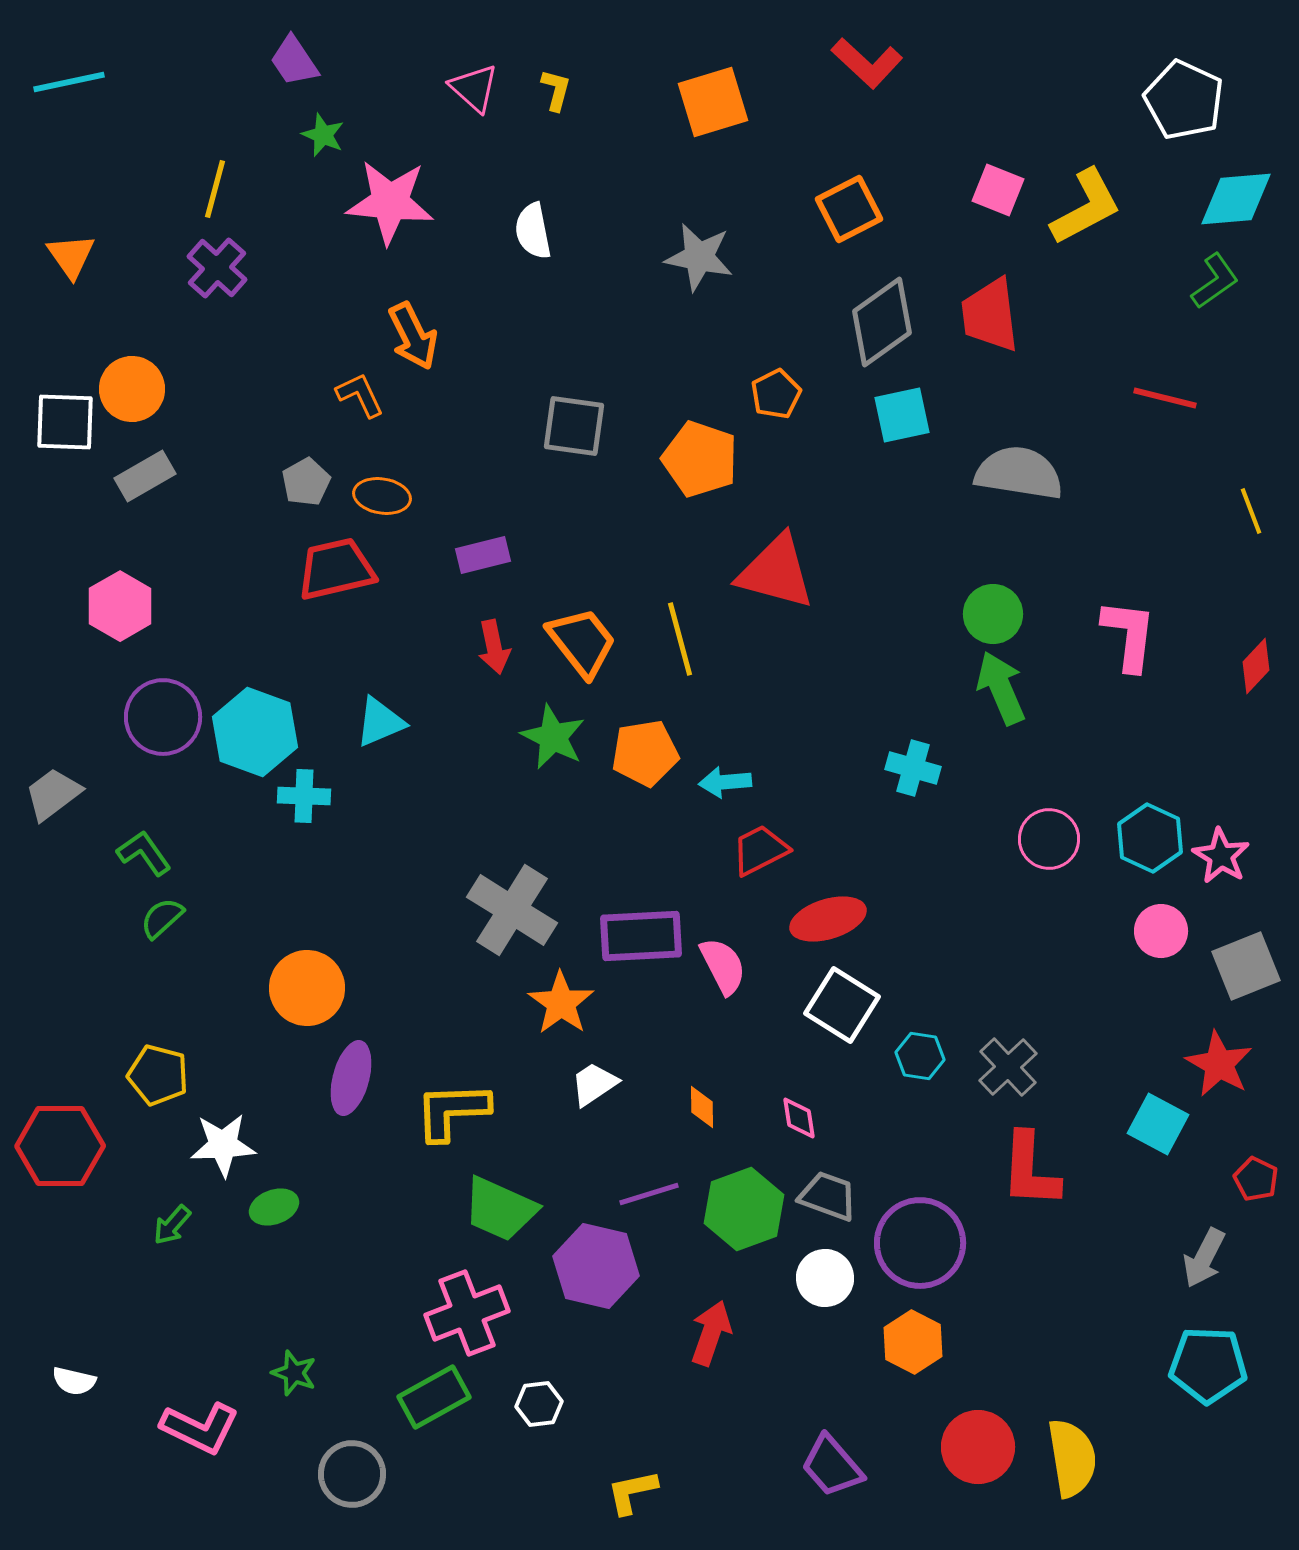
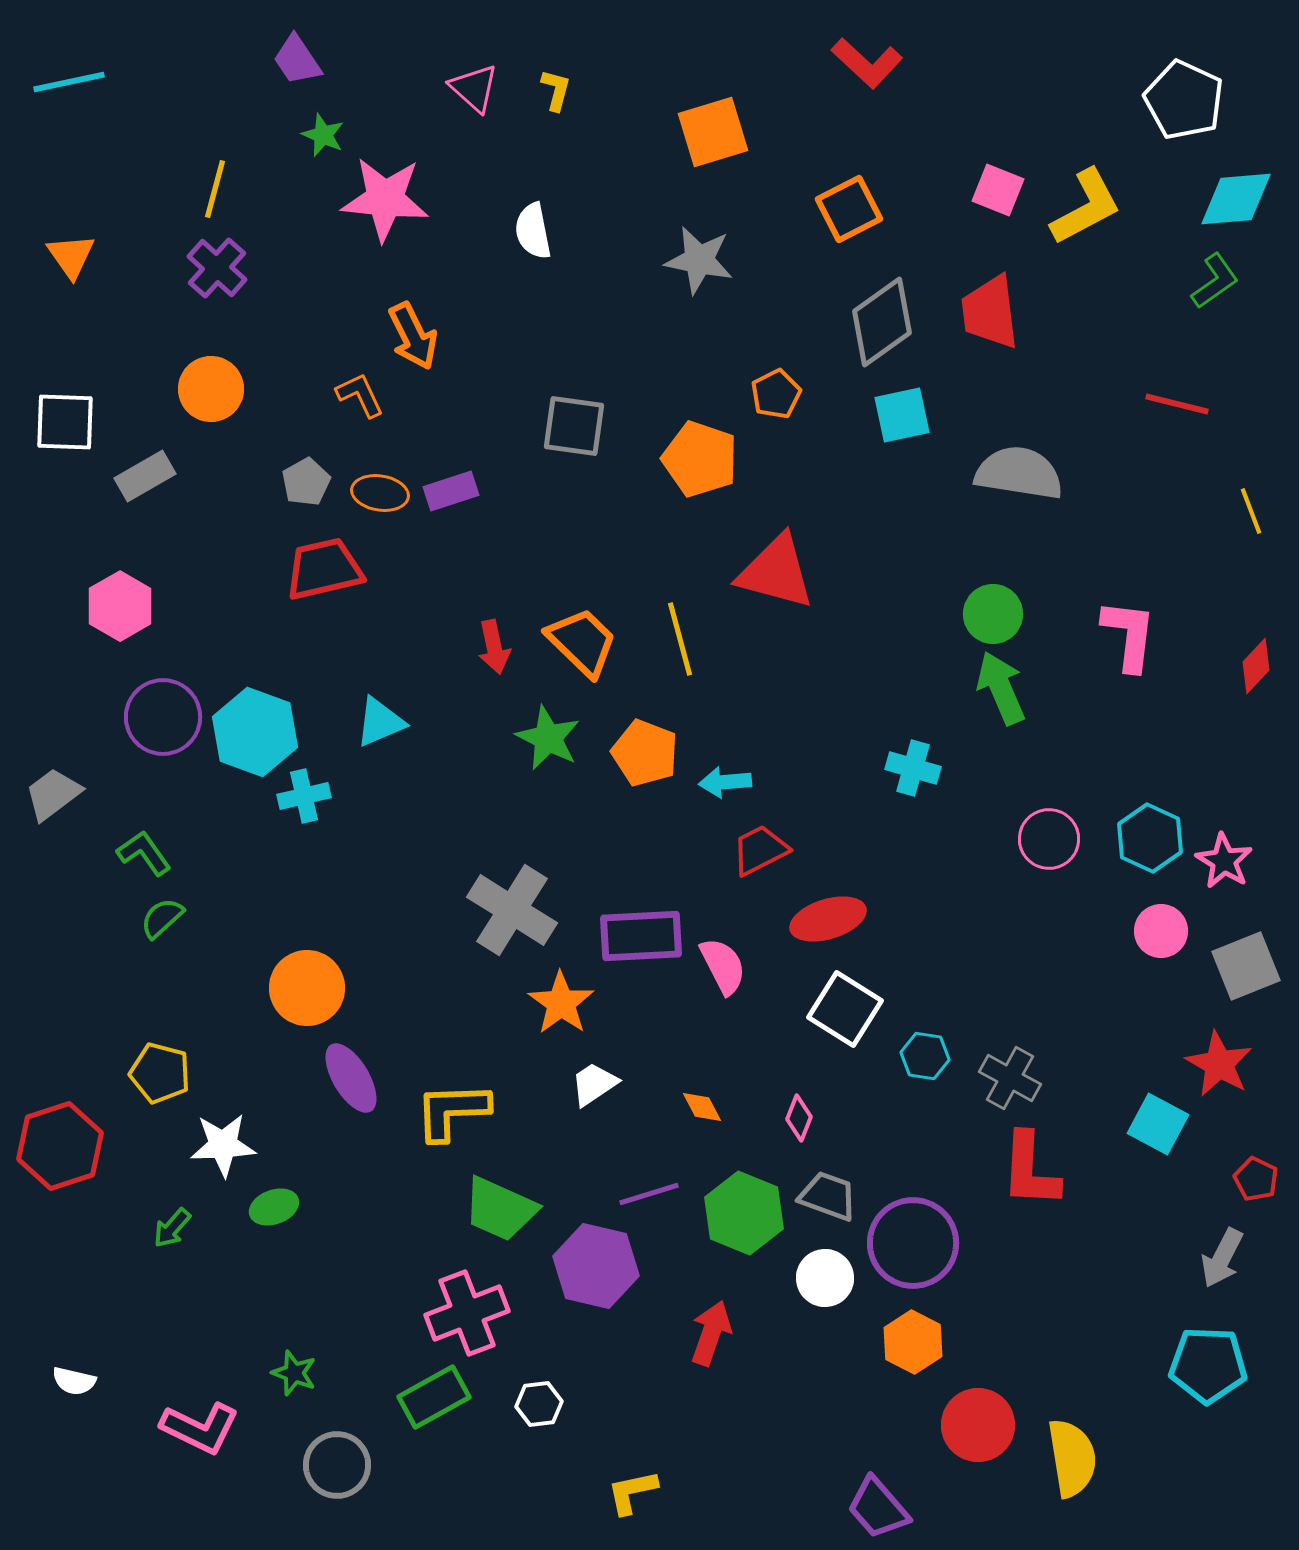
purple trapezoid at (294, 61): moved 3 px right, 1 px up
orange square at (713, 102): moved 30 px down
pink star at (390, 202): moved 5 px left, 3 px up
gray star at (699, 257): moved 3 px down
red trapezoid at (990, 315): moved 3 px up
orange circle at (132, 389): moved 79 px right
red line at (1165, 398): moved 12 px right, 6 px down
orange ellipse at (382, 496): moved 2 px left, 3 px up
purple rectangle at (483, 555): moved 32 px left, 64 px up; rotated 4 degrees counterclockwise
red trapezoid at (336, 569): moved 12 px left
orange trapezoid at (582, 642): rotated 8 degrees counterclockwise
green star at (553, 737): moved 5 px left, 1 px down
orange pentagon at (645, 753): rotated 30 degrees clockwise
cyan cross at (304, 796): rotated 15 degrees counterclockwise
pink star at (1221, 856): moved 3 px right, 5 px down
white square at (842, 1005): moved 3 px right, 4 px down
cyan hexagon at (920, 1056): moved 5 px right
gray cross at (1008, 1067): moved 2 px right, 11 px down; rotated 18 degrees counterclockwise
yellow pentagon at (158, 1075): moved 2 px right, 2 px up
purple ellipse at (351, 1078): rotated 46 degrees counterclockwise
orange diamond at (702, 1107): rotated 27 degrees counterclockwise
pink diamond at (799, 1118): rotated 30 degrees clockwise
red hexagon at (60, 1146): rotated 18 degrees counterclockwise
green hexagon at (744, 1209): moved 4 px down; rotated 18 degrees counterclockwise
green arrow at (172, 1225): moved 3 px down
purple circle at (920, 1243): moved 7 px left
gray arrow at (1204, 1258): moved 18 px right
red circle at (978, 1447): moved 22 px up
purple trapezoid at (832, 1466): moved 46 px right, 42 px down
gray circle at (352, 1474): moved 15 px left, 9 px up
